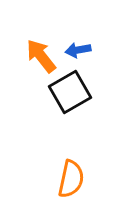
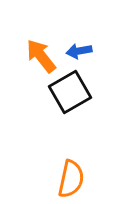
blue arrow: moved 1 px right, 1 px down
